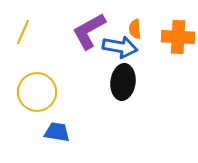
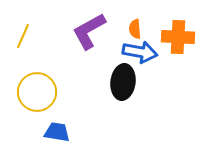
yellow line: moved 4 px down
blue arrow: moved 20 px right, 5 px down
